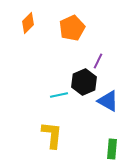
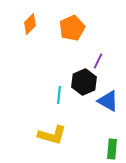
orange diamond: moved 2 px right, 1 px down
cyan line: rotated 72 degrees counterclockwise
yellow L-shape: rotated 100 degrees clockwise
